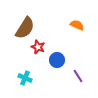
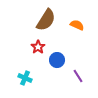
brown semicircle: moved 21 px right, 8 px up
red star: rotated 16 degrees clockwise
